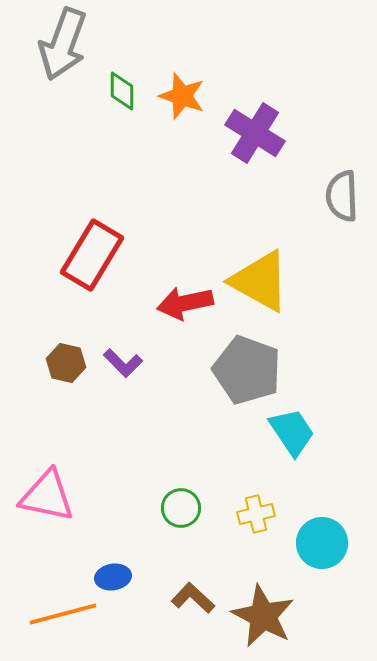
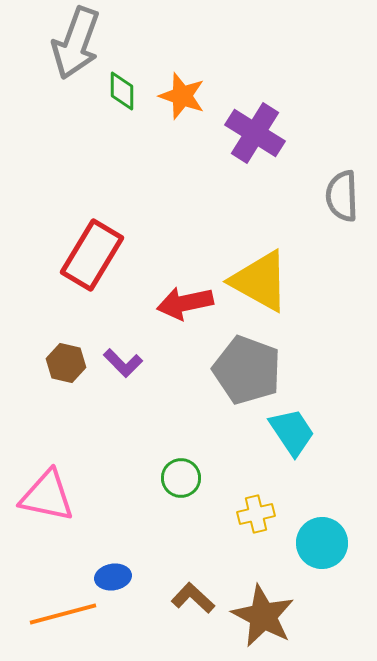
gray arrow: moved 13 px right, 1 px up
green circle: moved 30 px up
